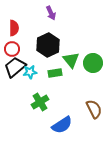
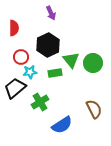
red circle: moved 9 px right, 8 px down
black trapezoid: moved 21 px down
